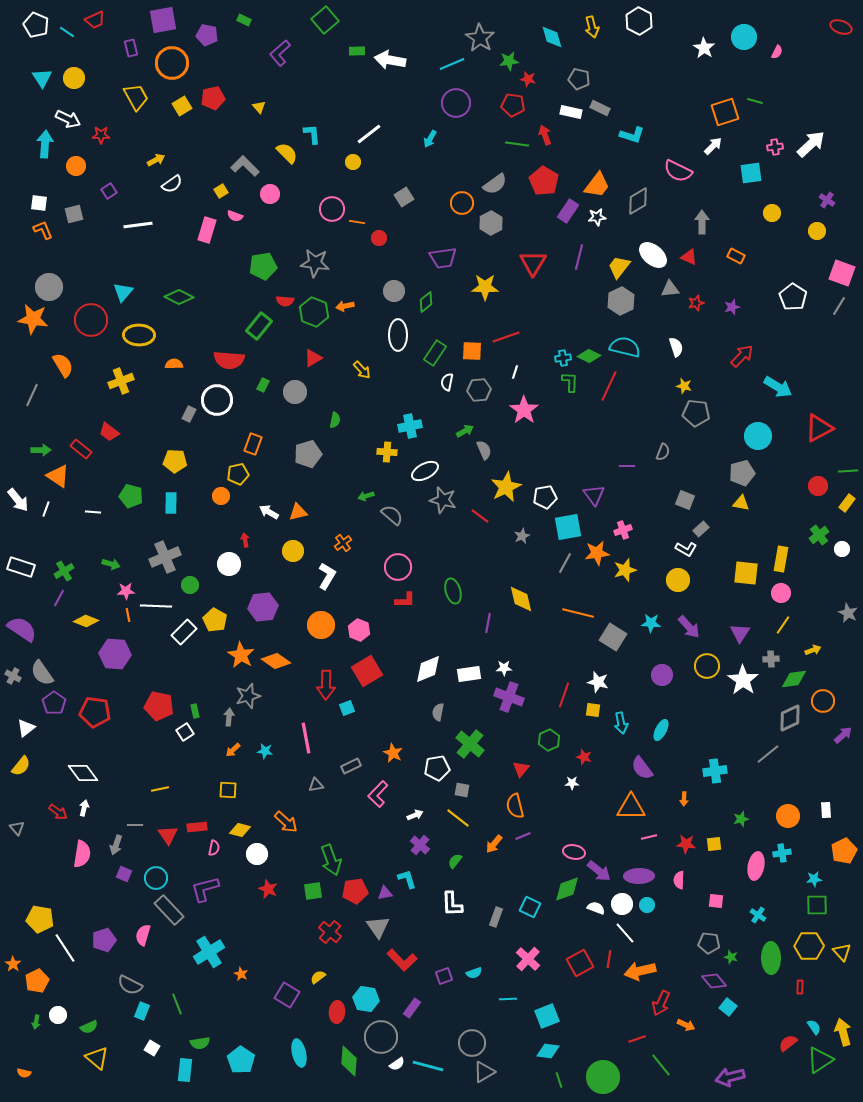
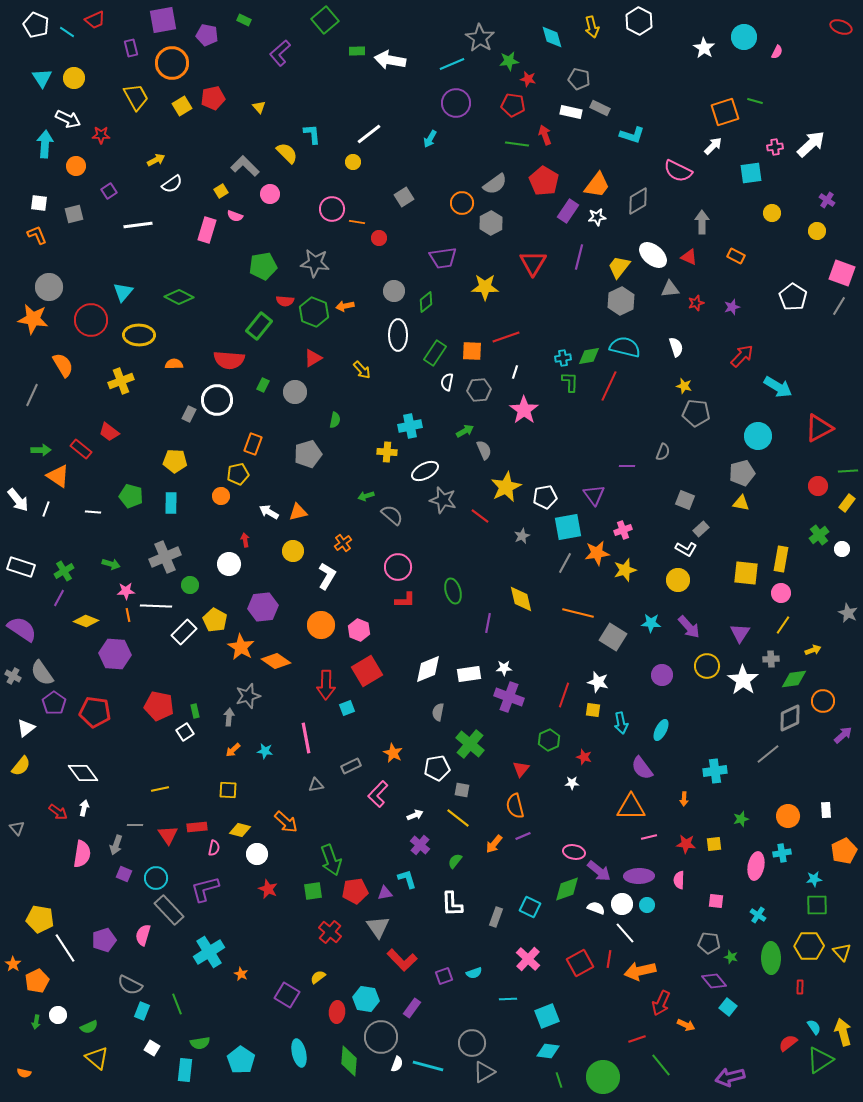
orange L-shape at (43, 230): moved 6 px left, 5 px down
green diamond at (589, 356): rotated 35 degrees counterclockwise
orange star at (241, 655): moved 8 px up
white semicircle at (397, 1064): rotated 35 degrees counterclockwise
